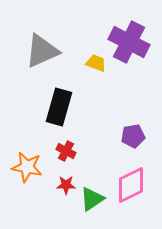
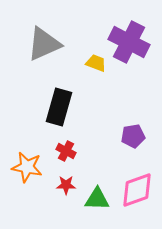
gray triangle: moved 2 px right, 7 px up
pink diamond: moved 6 px right, 5 px down; rotated 6 degrees clockwise
green triangle: moved 5 px right; rotated 36 degrees clockwise
